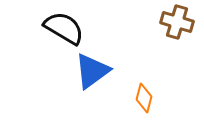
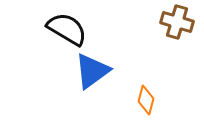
black semicircle: moved 3 px right, 1 px down
orange diamond: moved 2 px right, 2 px down
